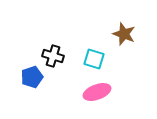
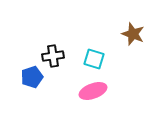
brown star: moved 9 px right
black cross: rotated 25 degrees counterclockwise
pink ellipse: moved 4 px left, 1 px up
